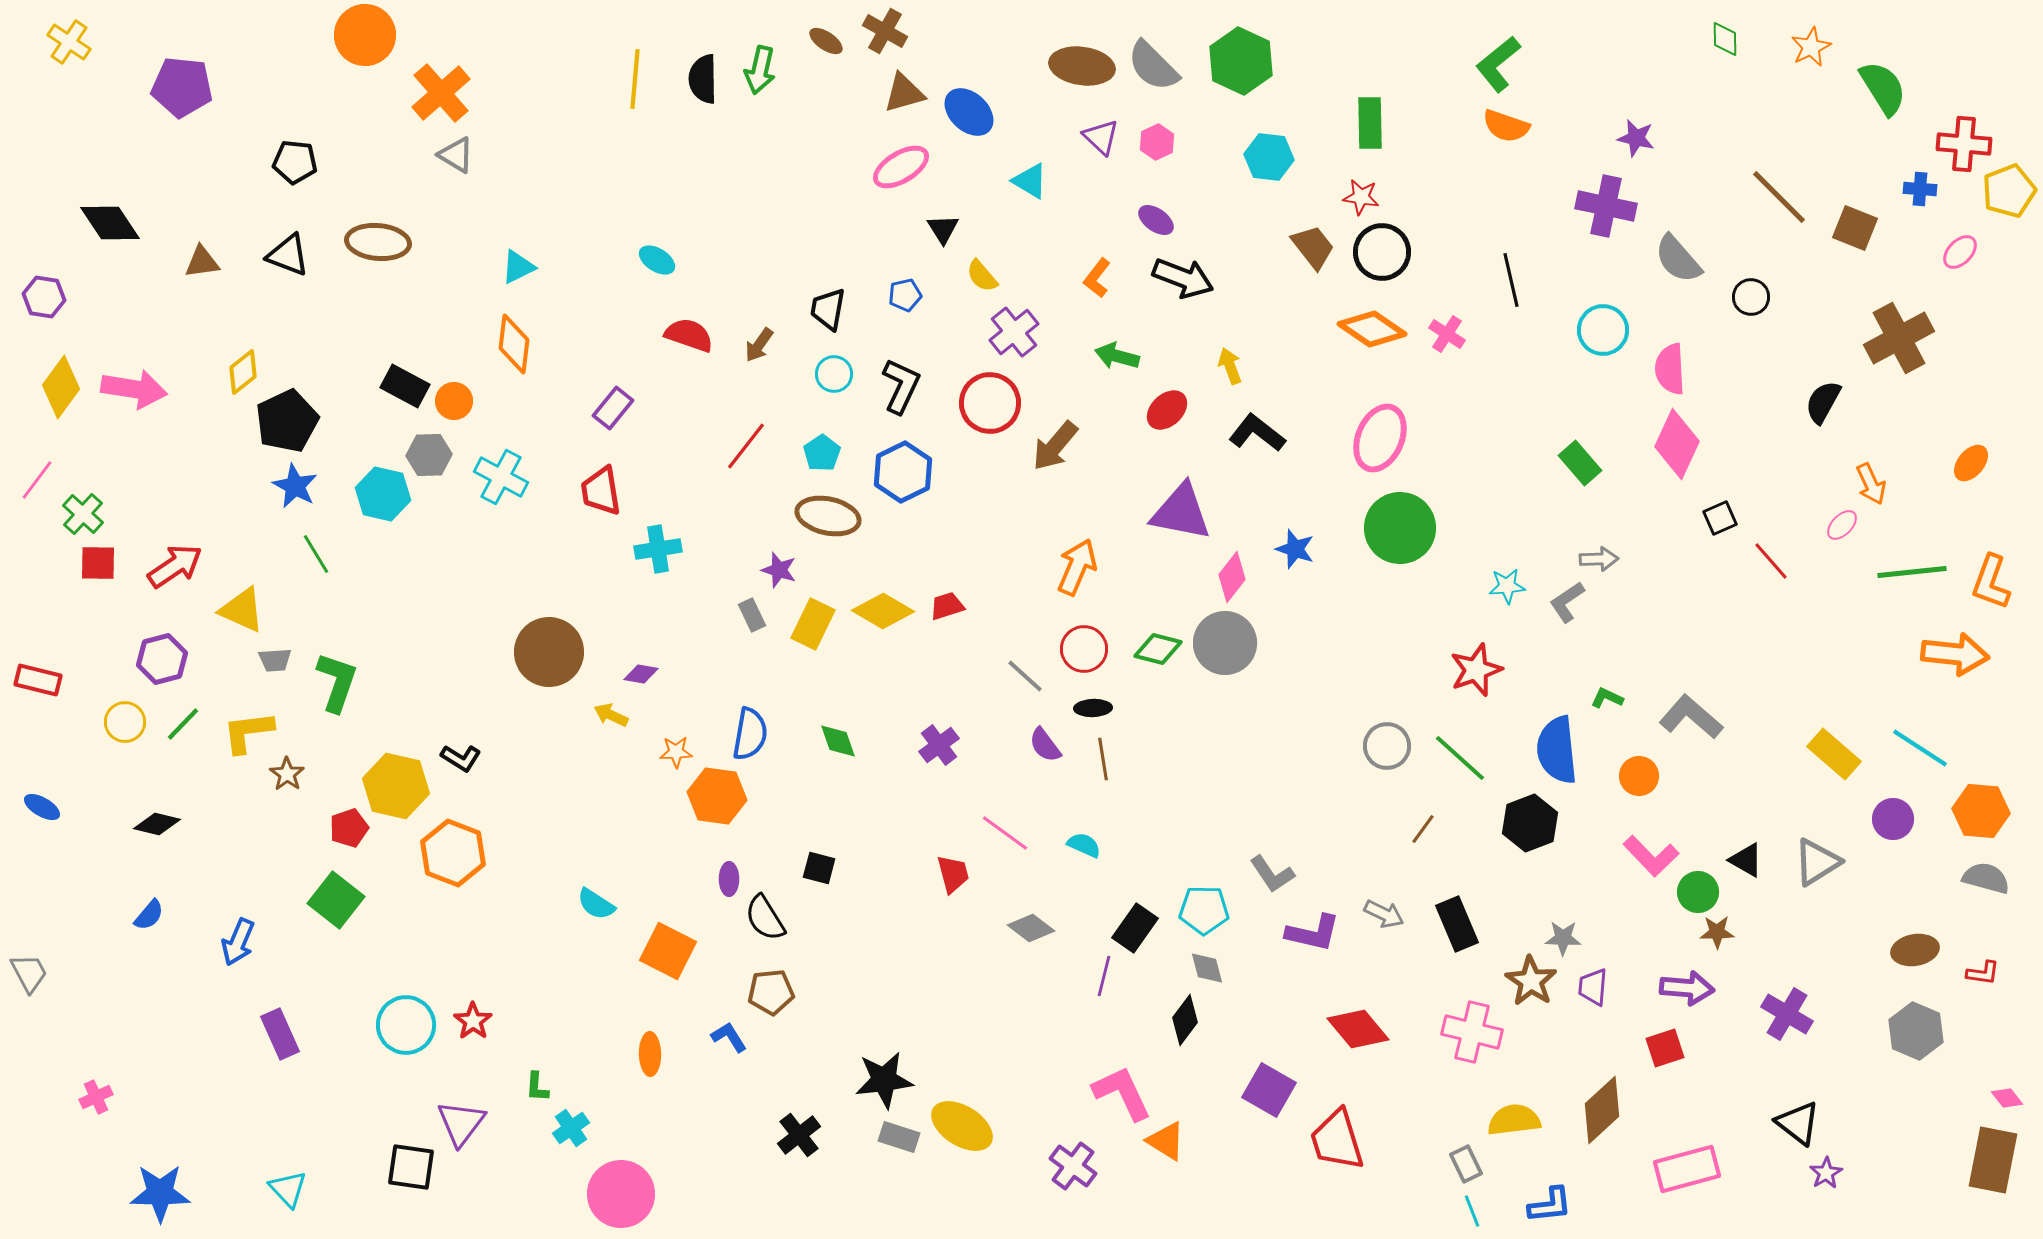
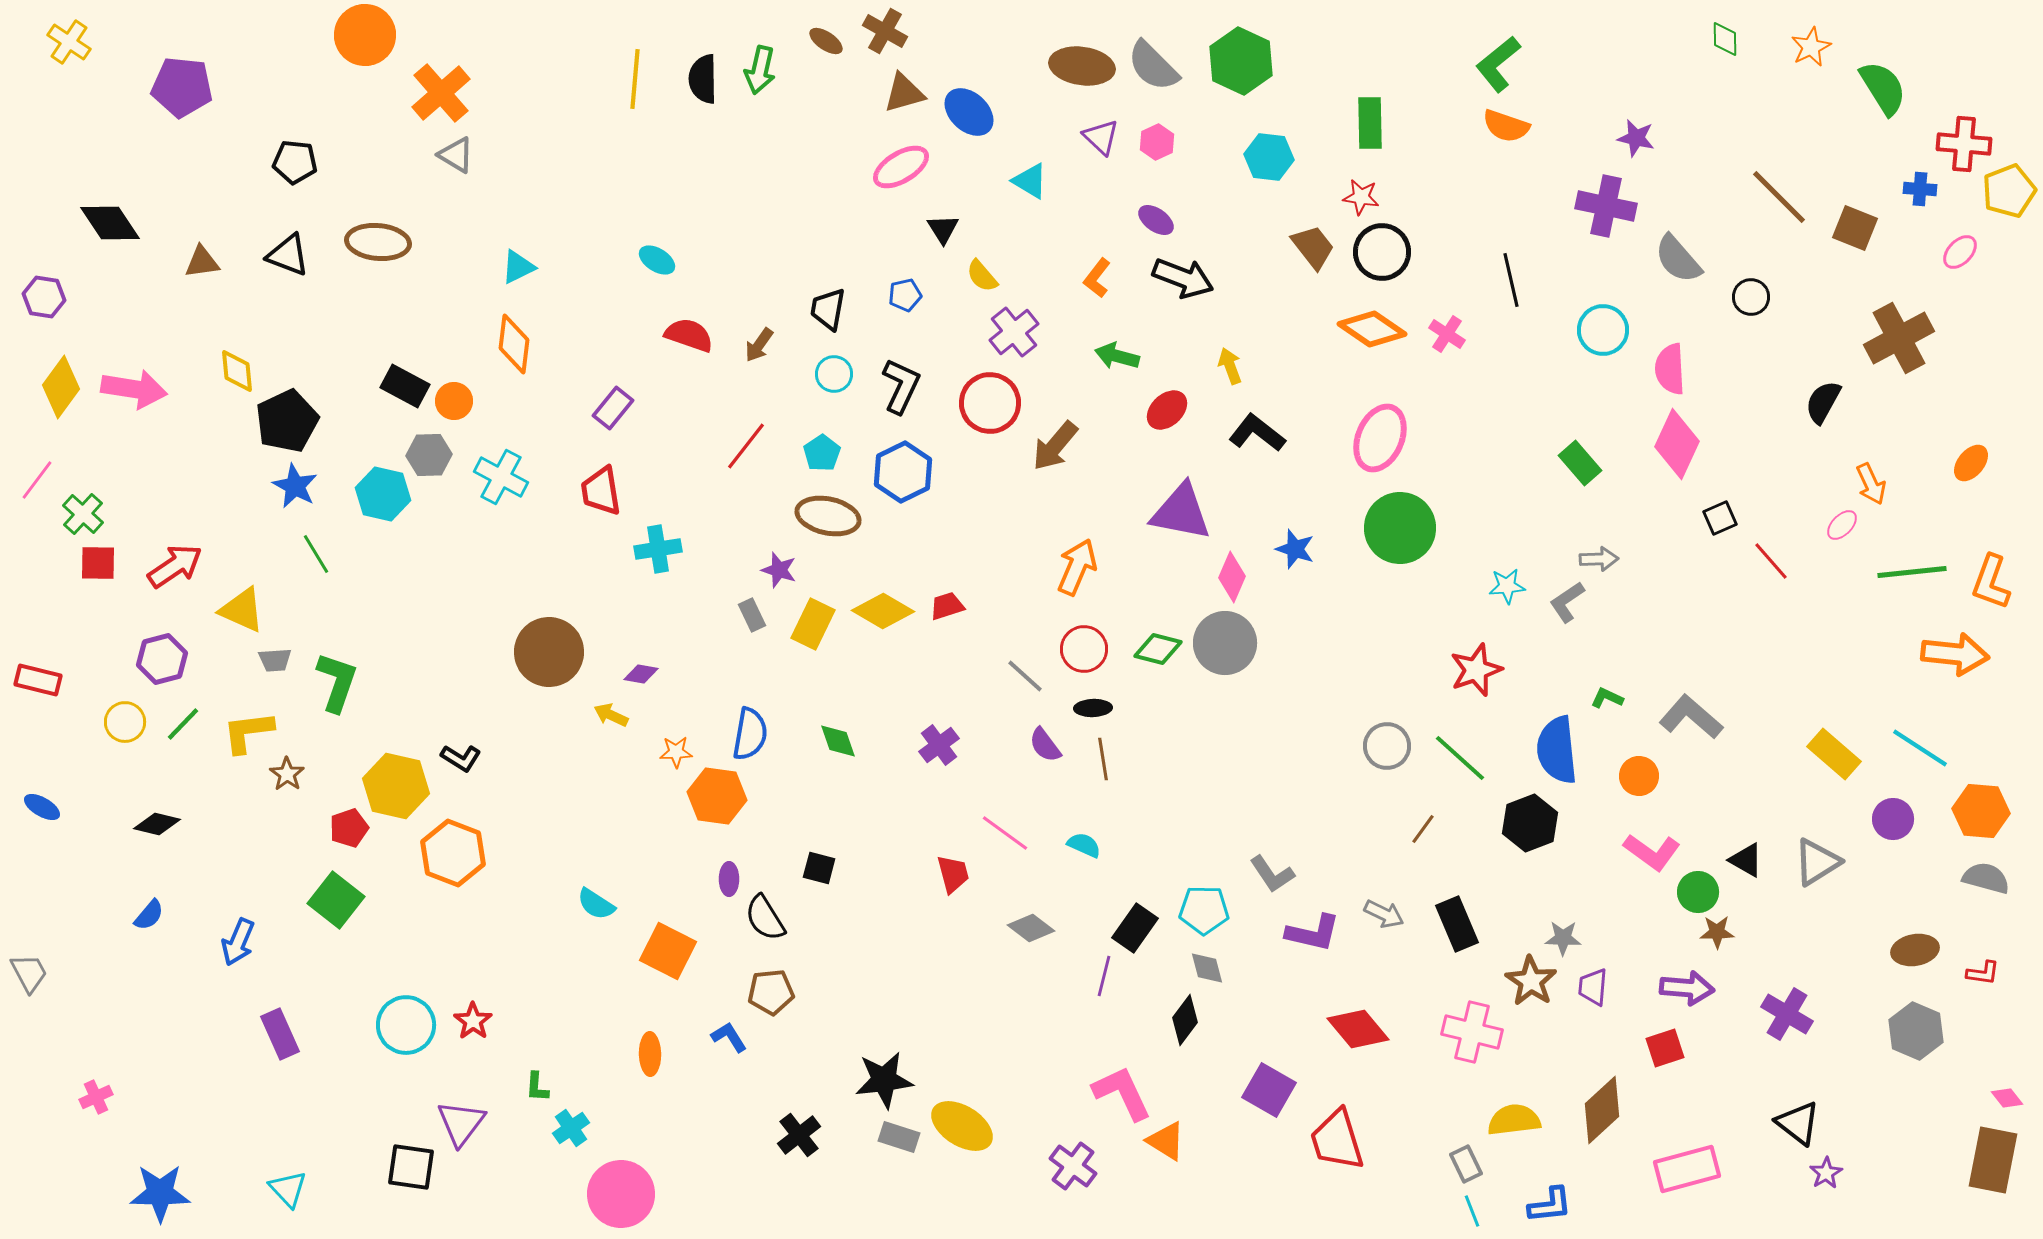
yellow diamond at (243, 372): moved 6 px left, 1 px up; rotated 57 degrees counterclockwise
pink diamond at (1232, 577): rotated 15 degrees counterclockwise
pink L-shape at (1651, 856): moved 1 px right, 4 px up; rotated 10 degrees counterclockwise
